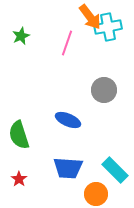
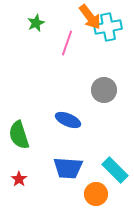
green star: moved 15 px right, 13 px up
